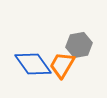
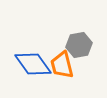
orange trapezoid: rotated 44 degrees counterclockwise
